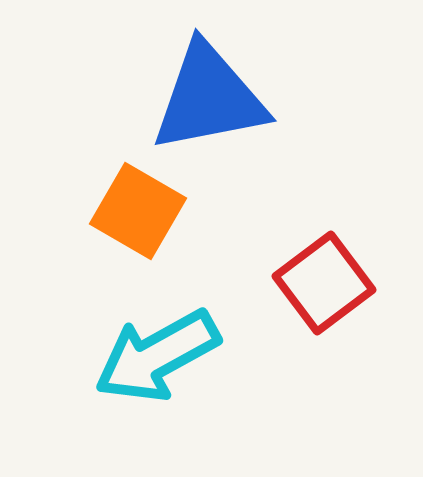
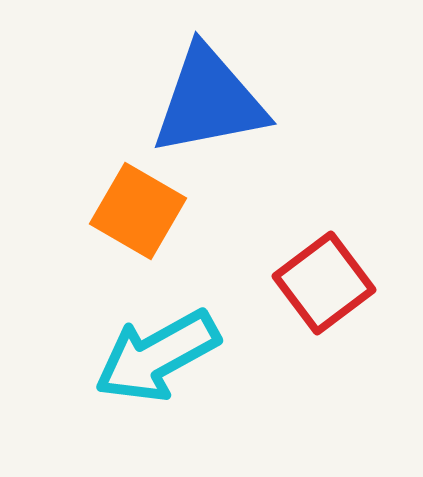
blue triangle: moved 3 px down
